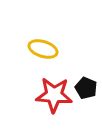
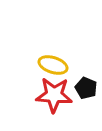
yellow ellipse: moved 10 px right, 16 px down
